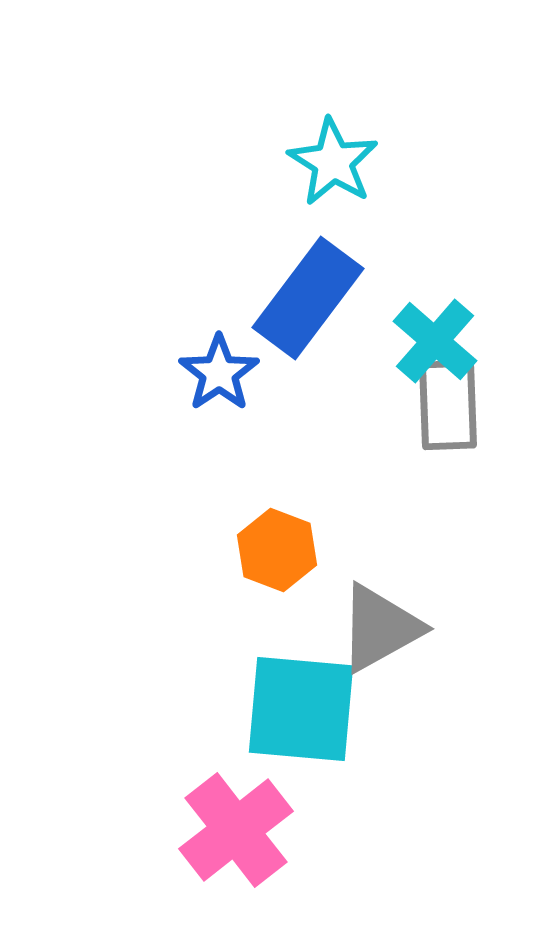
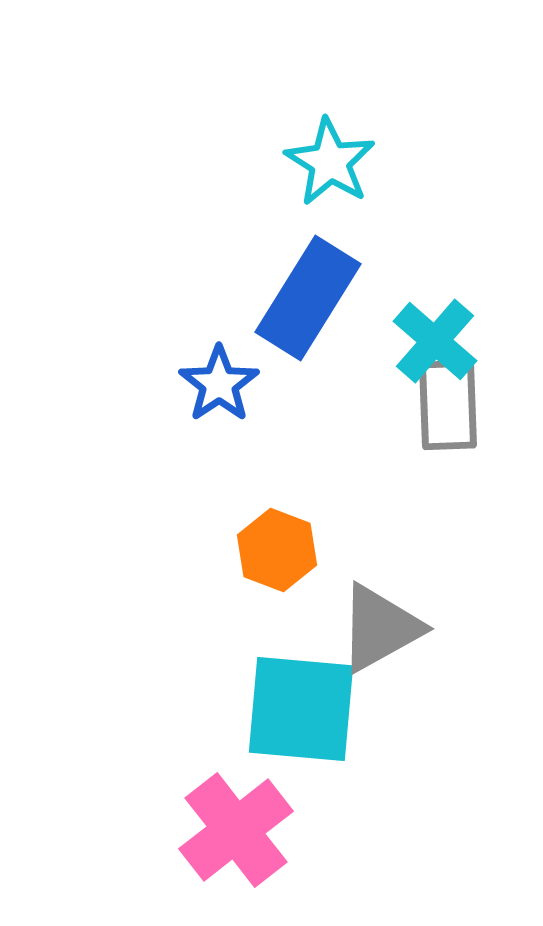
cyan star: moved 3 px left
blue rectangle: rotated 5 degrees counterclockwise
blue star: moved 11 px down
